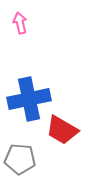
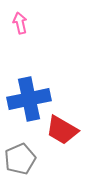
gray pentagon: rotated 28 degrees counterclockwise
